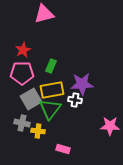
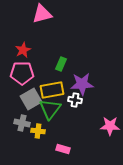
pink triangle: moved 2 px left
green rectangle: moved 10 px right, 2 px up
